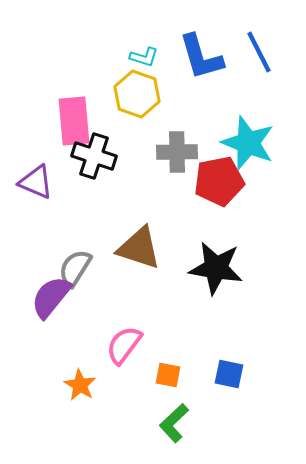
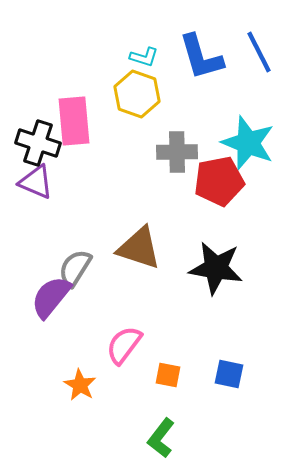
black cross: moved 56 px left, 13 px up
green L-shape: moved 13 px left, 15 px down; rotated 9 degrees counterclockwise
